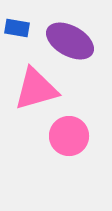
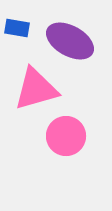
pink circle: moved 3 px left
